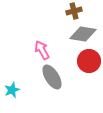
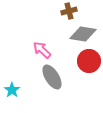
brown cross: moved 5 px left
pink arrow: rotated 18 degrees counterclockwise
cyan star: rotated 14 degrees counterclockwise
